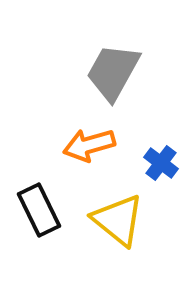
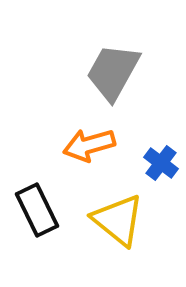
black rectangle: moved 2 px left
